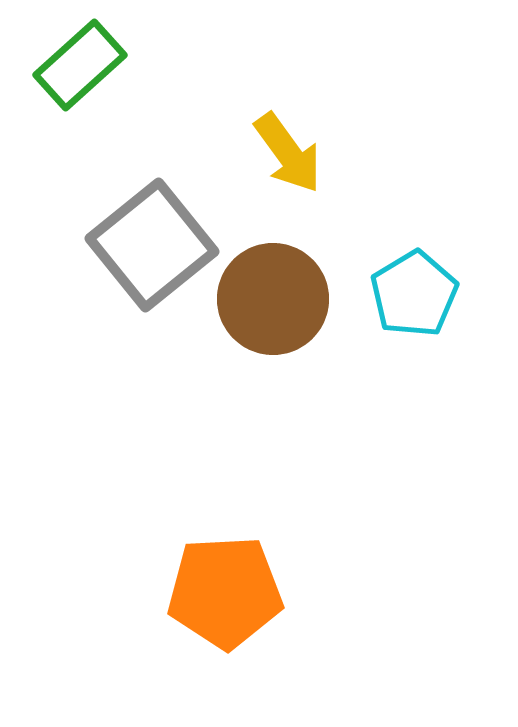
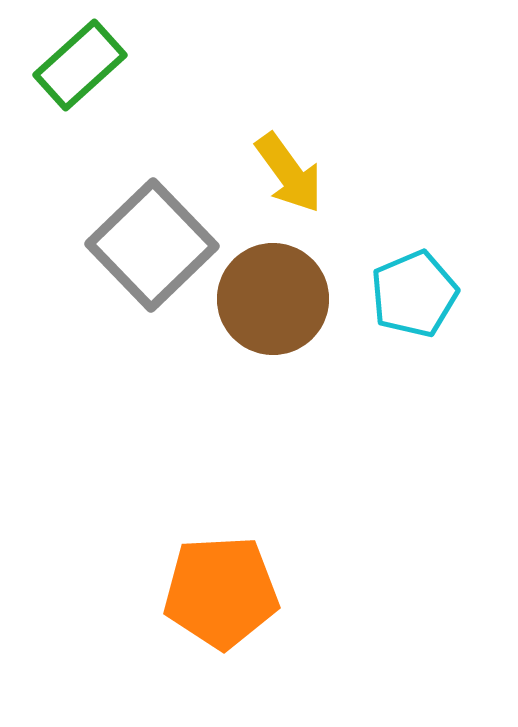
yellow arrow: moved 1 px right, 20 px down
gray square: rotated 5 degrees counterclockwise
cyan pentagon: rotated 8 degrees clockwise
orange pentagon: moved 4 px left
